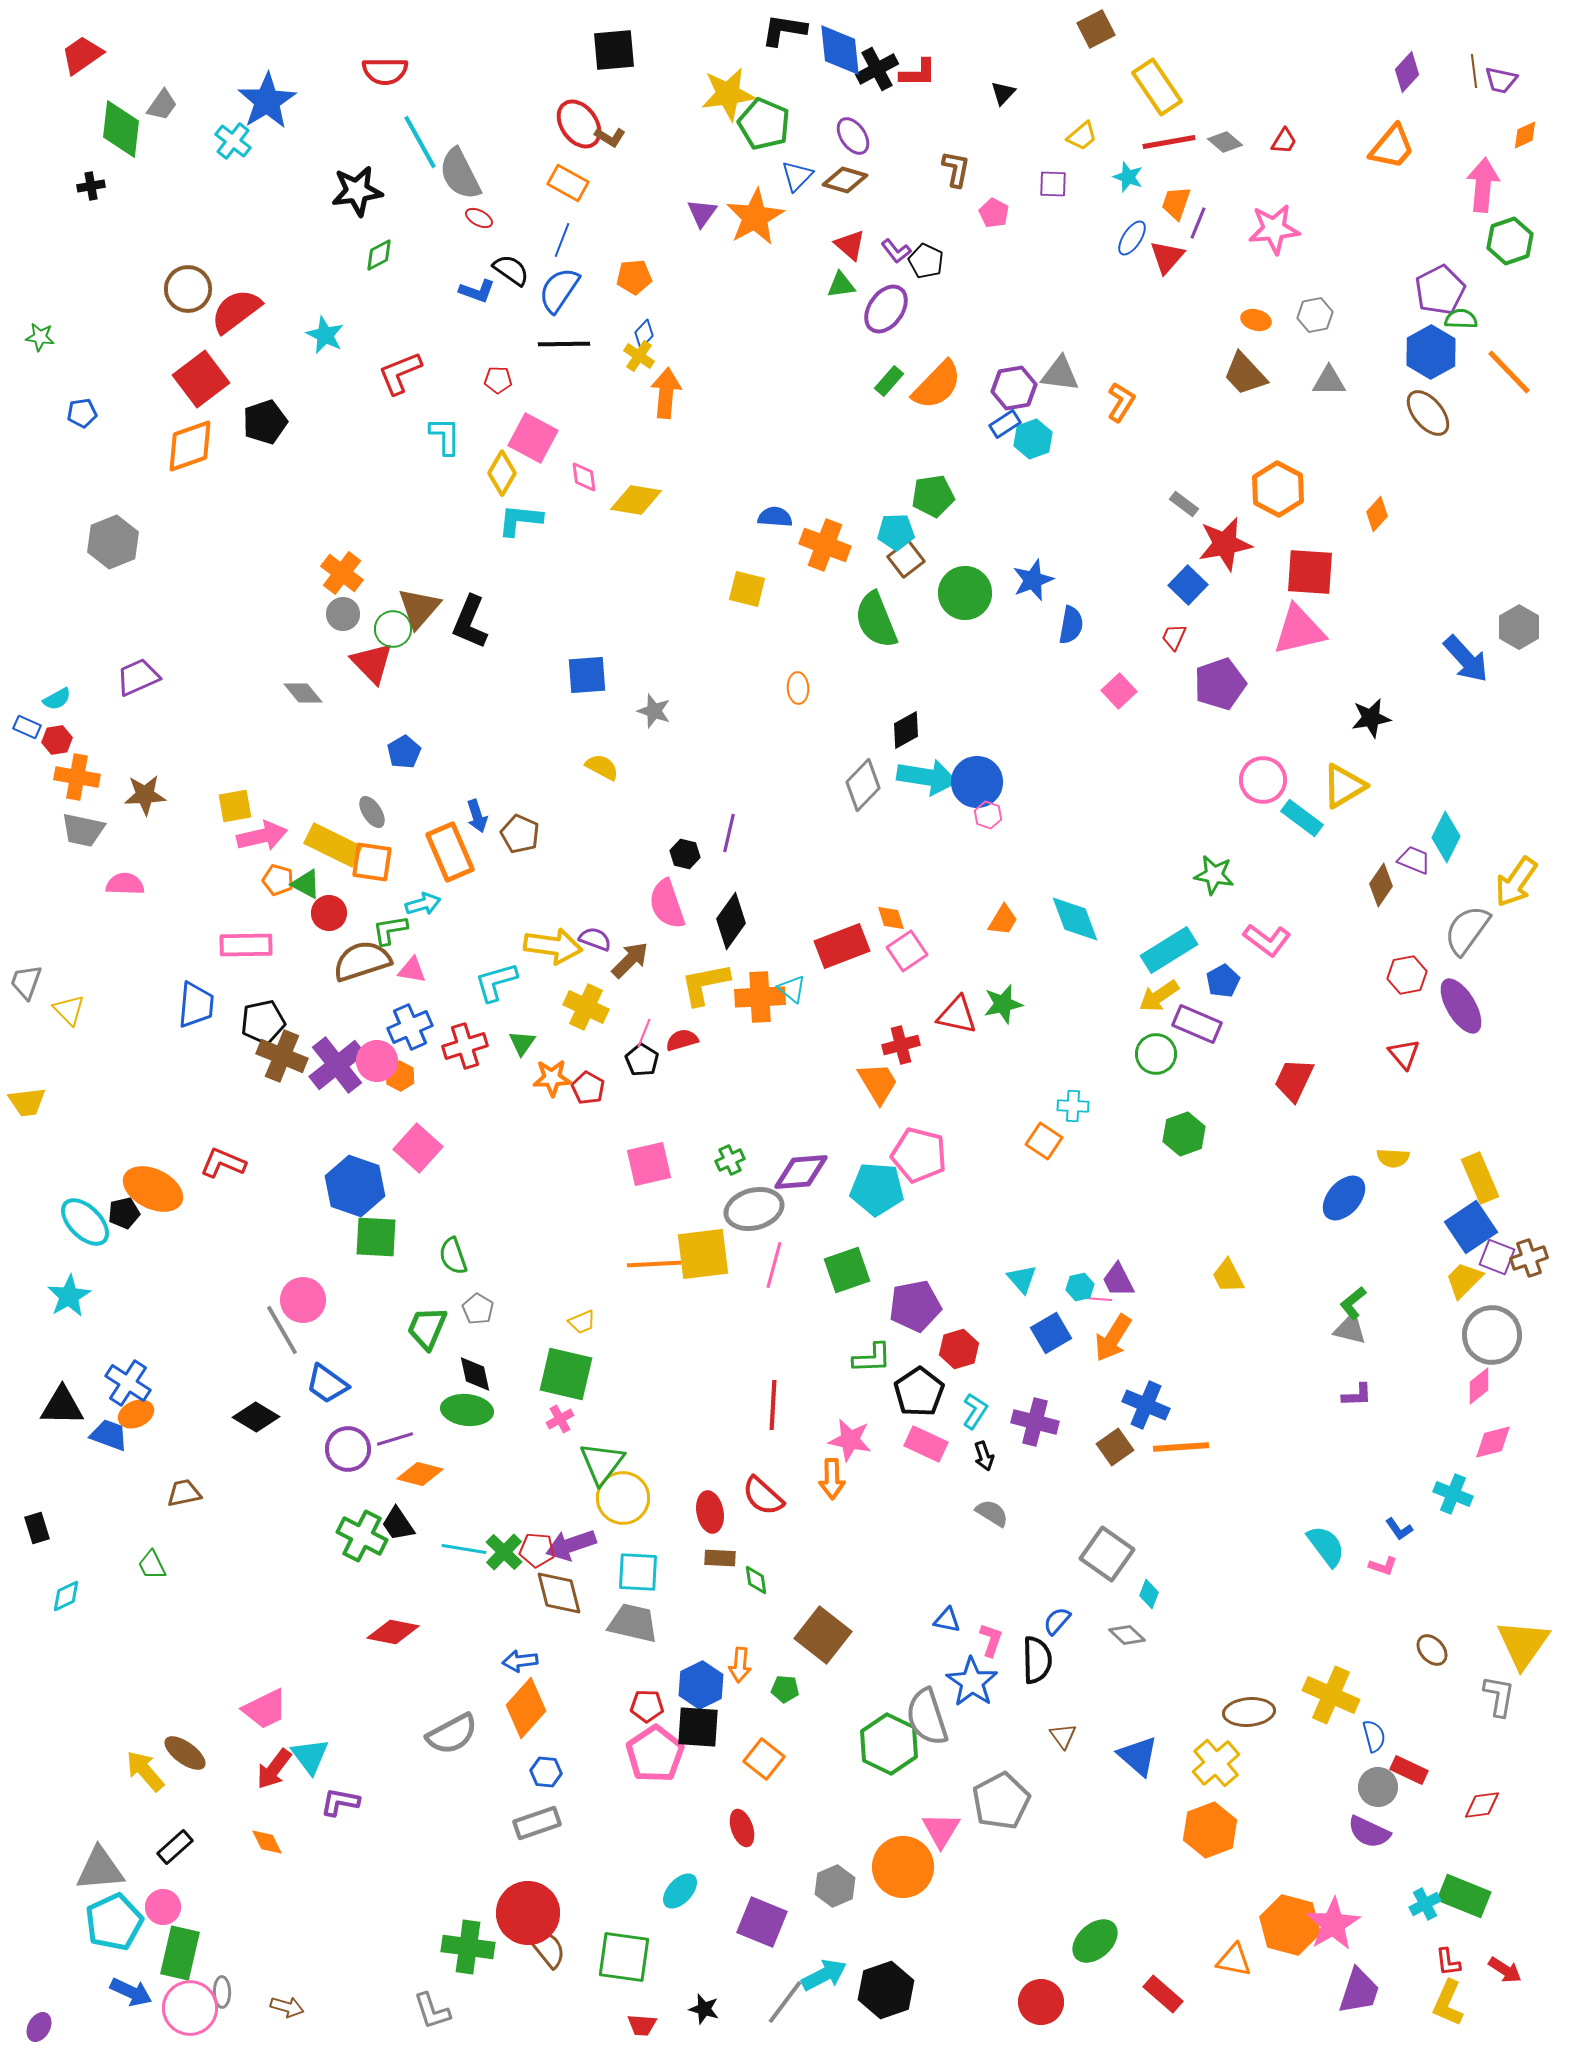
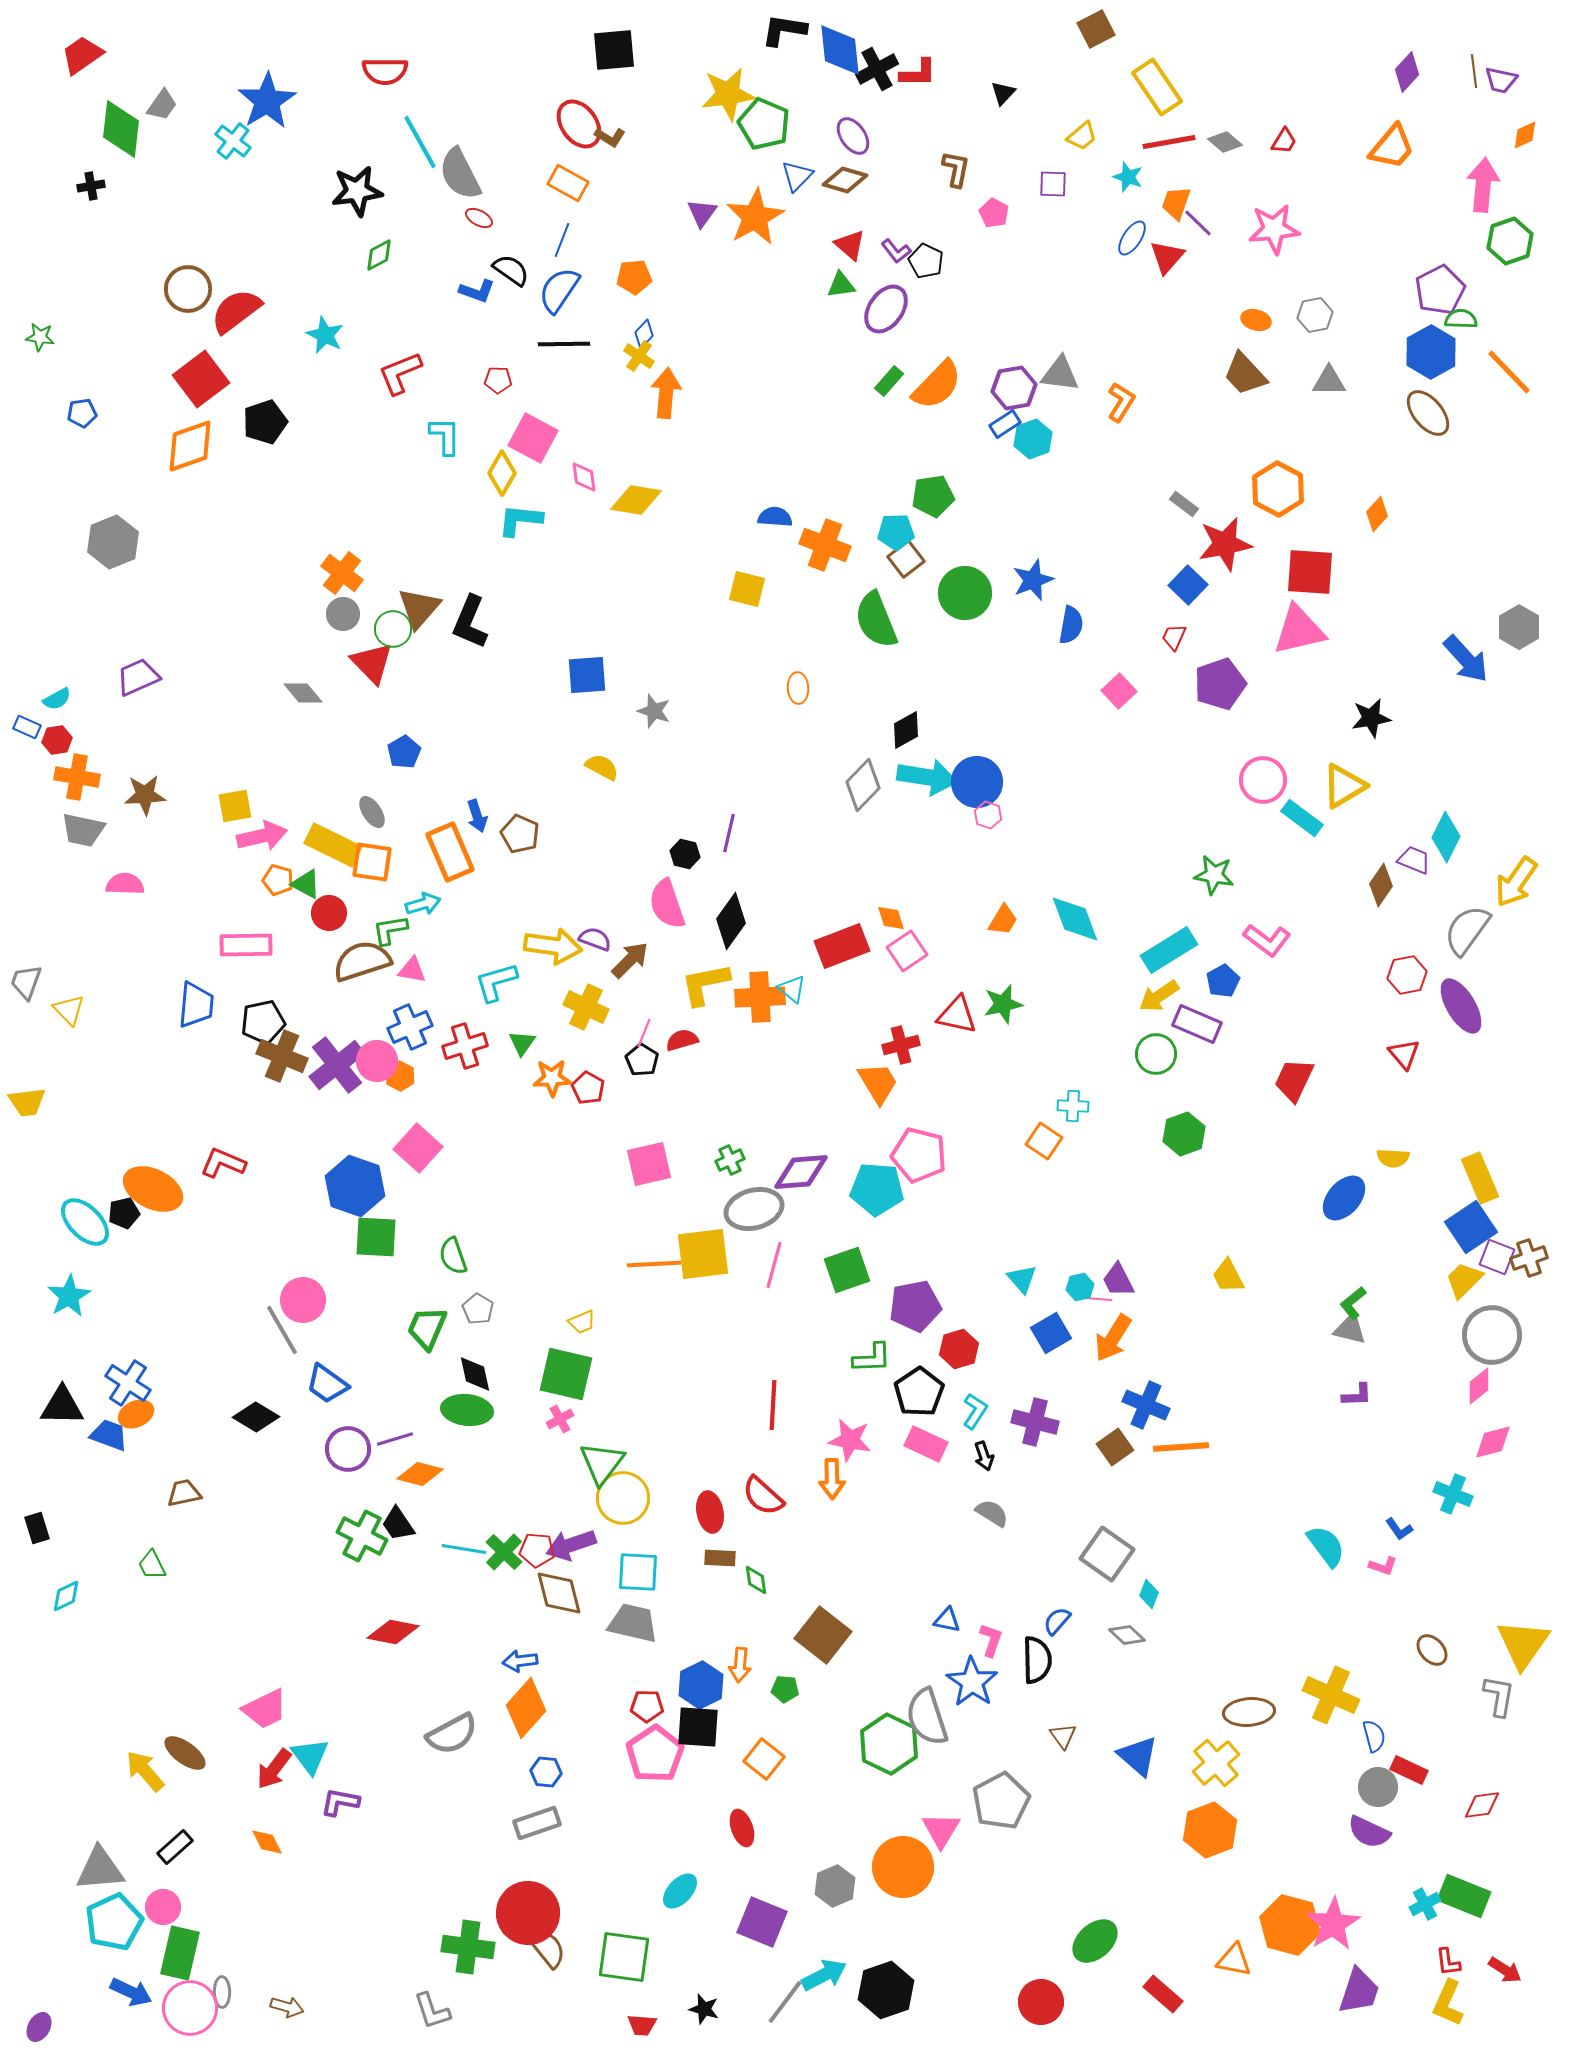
purple line at (1198, 223): rotated 68 degrees counterclockwise
